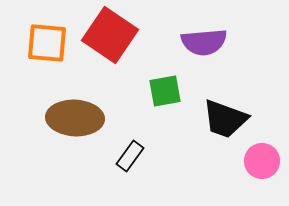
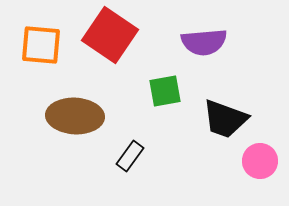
orange square: moved 6 px left, 2 px down
brown ellipse: moved 2 px up
pink circle: moved 2 px left
